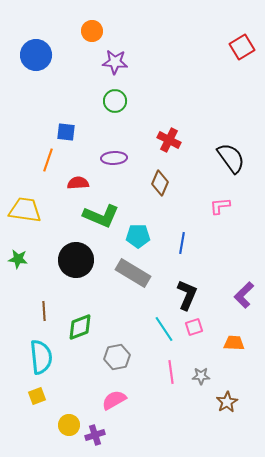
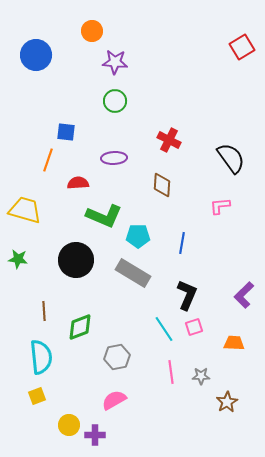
brown diamond: moved 2 px right, 2 px down; rotated 20 degrees counterclockwise
yellow trapezoid: rotated 8 degrees clockwise
green L-shape: moved 3 px right
purple cross: rotated 18 degrees clockwise
